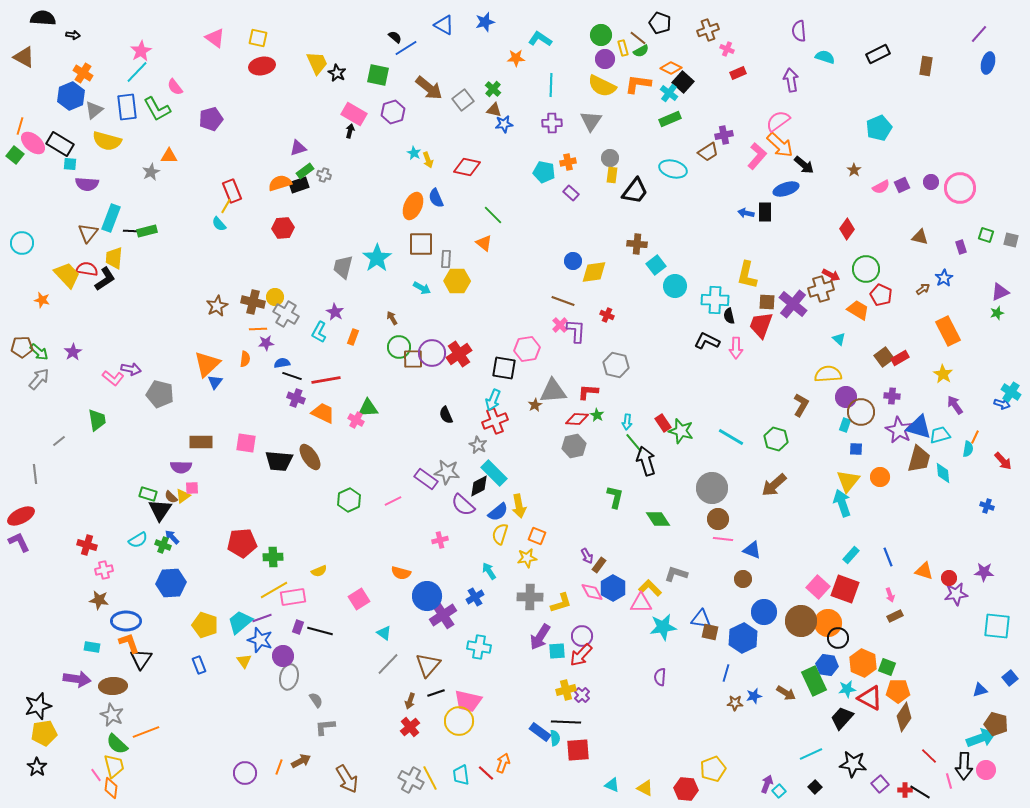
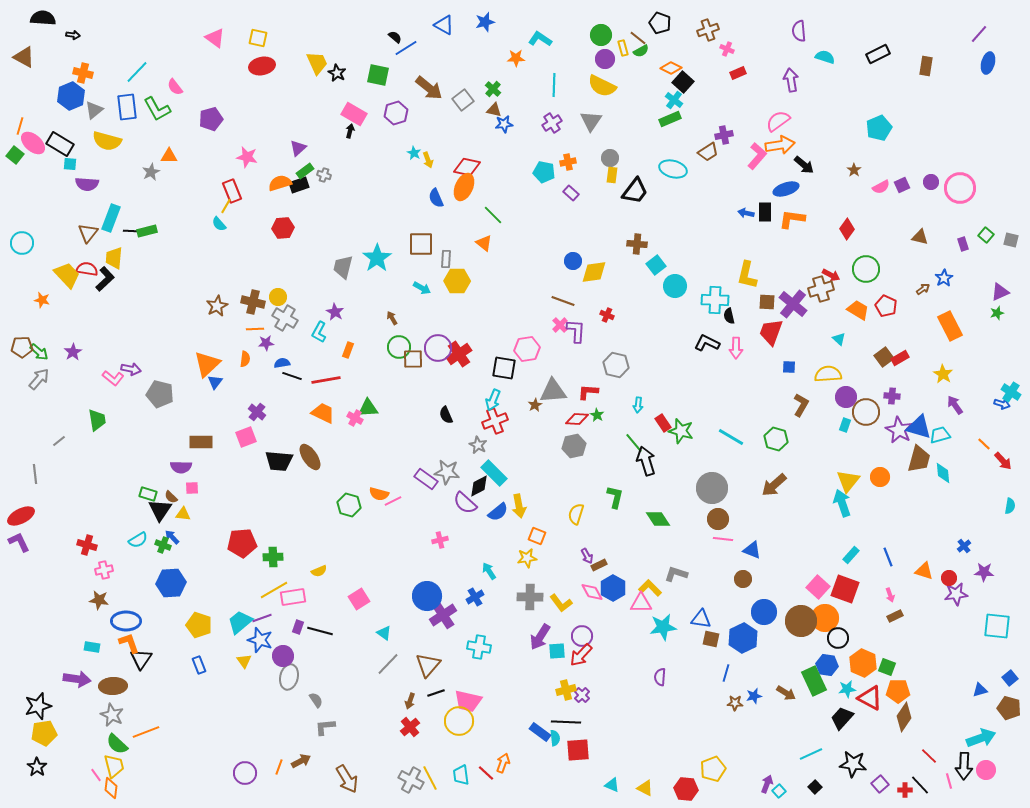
pink star at (141, 51): moved 106 px right, 106 px down; rotated 30 degrees counterclockwise
orange cross at (83, 73): rotated 18 degrees counterclockwise
orange L-shape at (638, 84): moved 154 px right, 135 px down
cyan line at (551, 85): moved 3 px right
cyan cross at (669, 93): moved 5 px right, 7 px down
purple hexagon at (393, 112): moved 3 px right, 1 px down
purple cross at (552, 123): rotated 30 degrees counterclockwise
orange arrow at (780, 145): rotated 52 degrees counterclockwise
purple triangle at (298, 148): rotated 24 degrees counterclockwise
orange ellipse at (413, 206): moved 51 px right, 19 px up
green square at (986, 235): rotated 21 degrees clockwise
purple rectangle at (961, 247): moved 2 px right, 3 px up
black L-shape at (105, 279): rotated 10 degrees counterclockwise
red pentagon at (881, 295): moved 5 px right, 11 px down
yellow circle at (275, 297): moved 3 px right
gray cross at (286, 314): moved 1 px left, 4 px down
red trapezoid at (761, 325): moved 10 px right, 7 px down
orange line at (258, 329): moved 3 px left
orange rectangle at (948, 331): moved 2 px right, 5 px up
orange rectangle at (353, 337): moved 5 px left, 13 px down
black L-shape at (707, 341): moved 2 px down
purple circle at (432, 353): moved 6 px right, 5 px up
purple cross at (296, 398): moved 39 px left, 14 px down; rotated 18 degrees clockwise
brown circle at (861, 412): moved 5 px right
pink cross at (356, 420): moved 1 px left, 2 px up
cyan arrow at (627, 422): moved 11 px right, 17 px up
orange line at (975, 437): moved 9 px right, 7 px down; rotated 72 degrees counterclockwise
pink square at (246, 443): moved 6 px up; rotated 30 degrees counterclockwise
blue square at (856, 449): moved 67 px left, 82 px up
cyan semicircle at (968, 449): moved 42 px right, 57 px down
yellow triangle at (183, 496): moved 18 px down; rotated 42 degrees clockwise
green hexagon at (349, 500): moved 5 px down; rotated 20 degrees counterclockwise
purple semicircle at (463, 505): moved 2 px right, 2 px up
blue cross at (987, 506): moved 23 px left, 40 px down; rotated 32 degrees clockwise
yellow semicircle at (500, 534): moved 76 px right, 20 px up
brown rectangle at (599, 565): rotated 28 degrees clockwise
orange semicircle at (401, 573): moved 22 px left, 79 px up
yellow L-shape at (561, 603): rotated 70 degrees clockwise
orange circle at (828, 623): moved 3 px left, 5 px up
yellow pentagon at (205, 625): moved 6 px left
brown square at (710, 632): moved 1 px right, 7 px down
brown pentagon at (996, 724): moved 13 px right, 16 px up
black line at (920, 792): moved 7 px up; rotated 15 degrees clockwise
